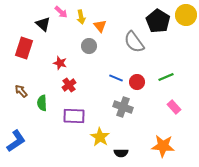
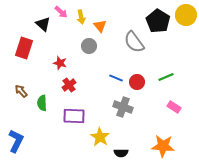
pink rectangle: rotated 16 degrees counterclockwise
blue L-shape: rotated 30 degrees counterclockwise
